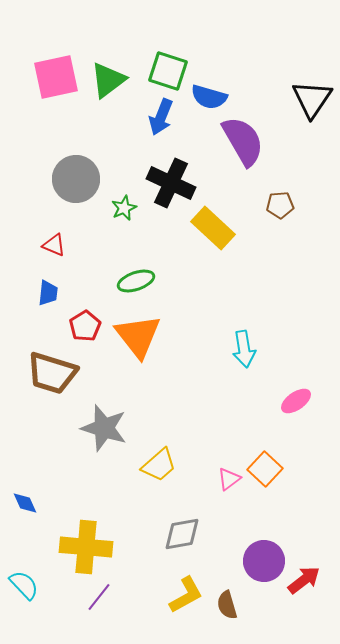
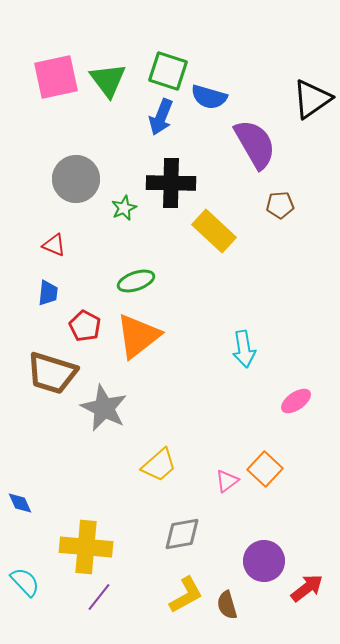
green triangle: rotated 30 degrees counterclockwise
black triangle: rotated 21 degrees clockwise
purple semicircle: moved 12 px right, 3 px down
black cross: rotated 24 degrees counterclockwise
yellow rectangle: moved 1 px right, 3 px down
red pentagon: rotated 12 degrees counterclockwise
orange triangle: rotated 30 degrees clockwise
gray star: moved 20 px up; rotated 9 degrees clockwise
pink triangle: moved 2 px left, 2 px down
blue diamond: moved 5 px left
red arrow: moved 3 px right, 8 px down
cyan semicircle: moved 1 px right, 3 px up
